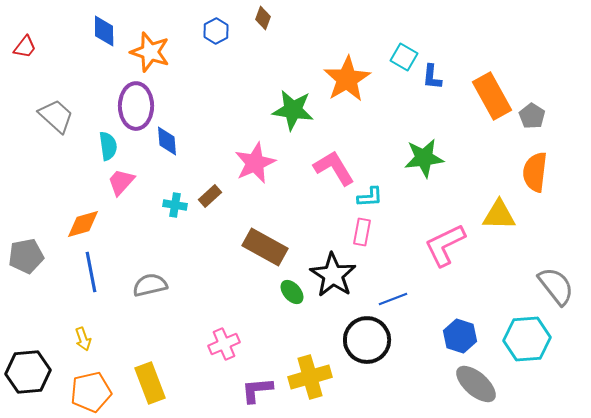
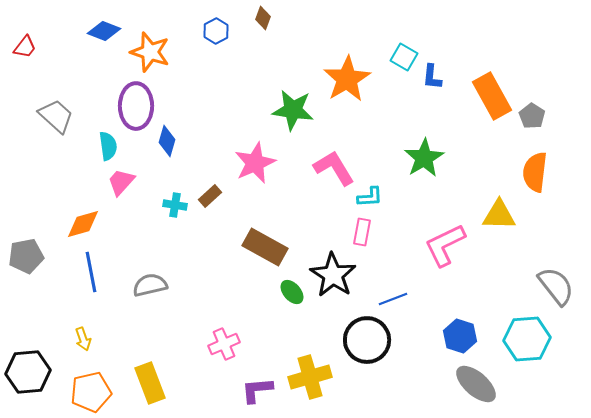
blue diamond at (104, 31): rotated 68 degrees counterclockwise
blue diamond at (167, 141): rotated 20 degrees clockwise
green star at (424, 158): rotated 24 degrees counterclockwise
